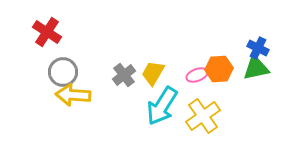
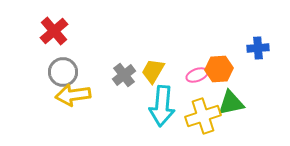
red cross: moved 7 px right, 1 px up; rotated 16 degrees clockwise
blue cross: rotated 30 degrees counterclockwise
green triangle: moved 25 px left, 35 px down
yellow trapezoid: moved 2 px up
yellow arrow: rotated 12 degrees counterclockwise
cyan arrow: rotated 27 degrees counterclockwise
yellow cross: rotated 16 degrees clockwise
